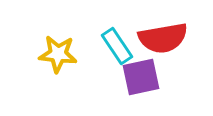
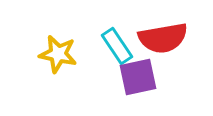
yellow star: rotated 6 degrees clockwise
purple square: moved 3 px left
